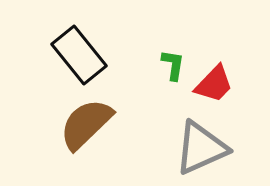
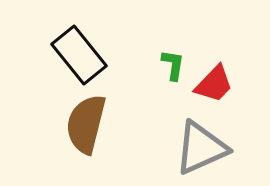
brown semicircle: rotated 32 degrees counterclockwise
